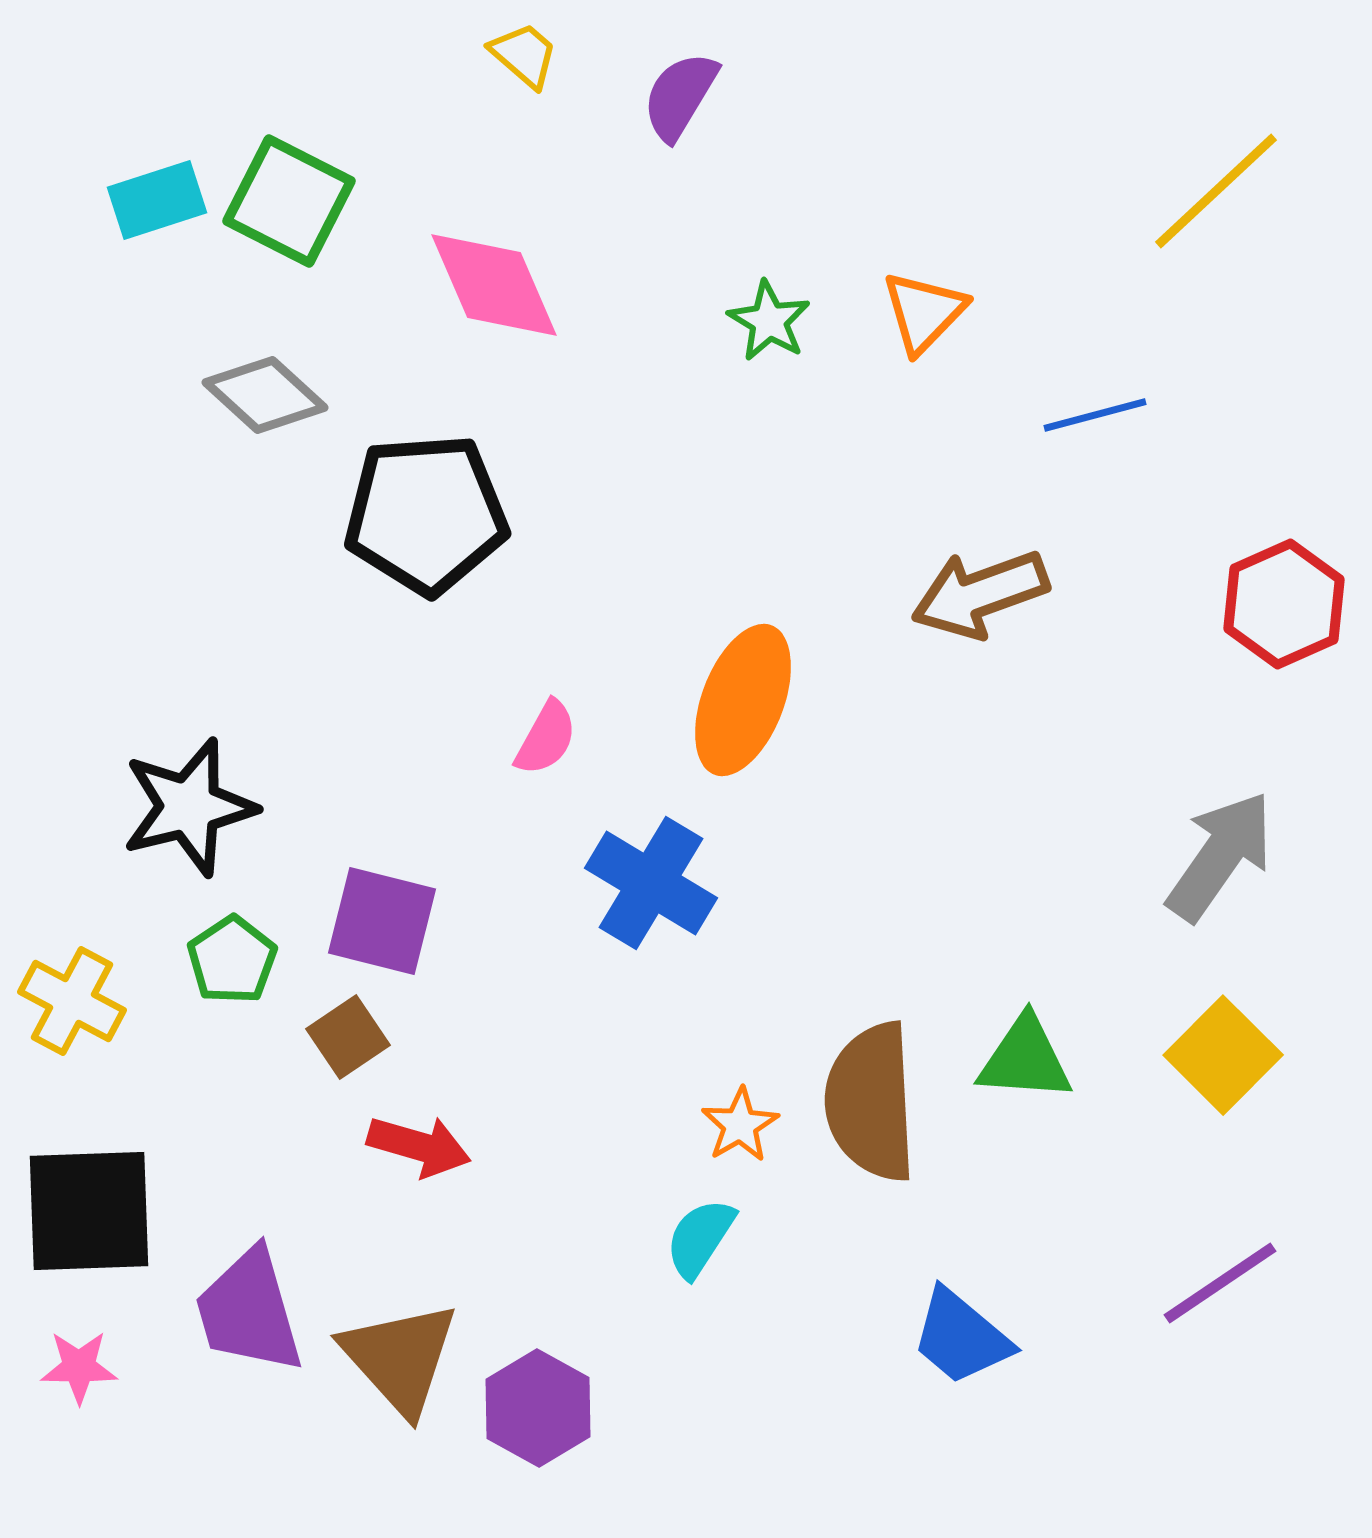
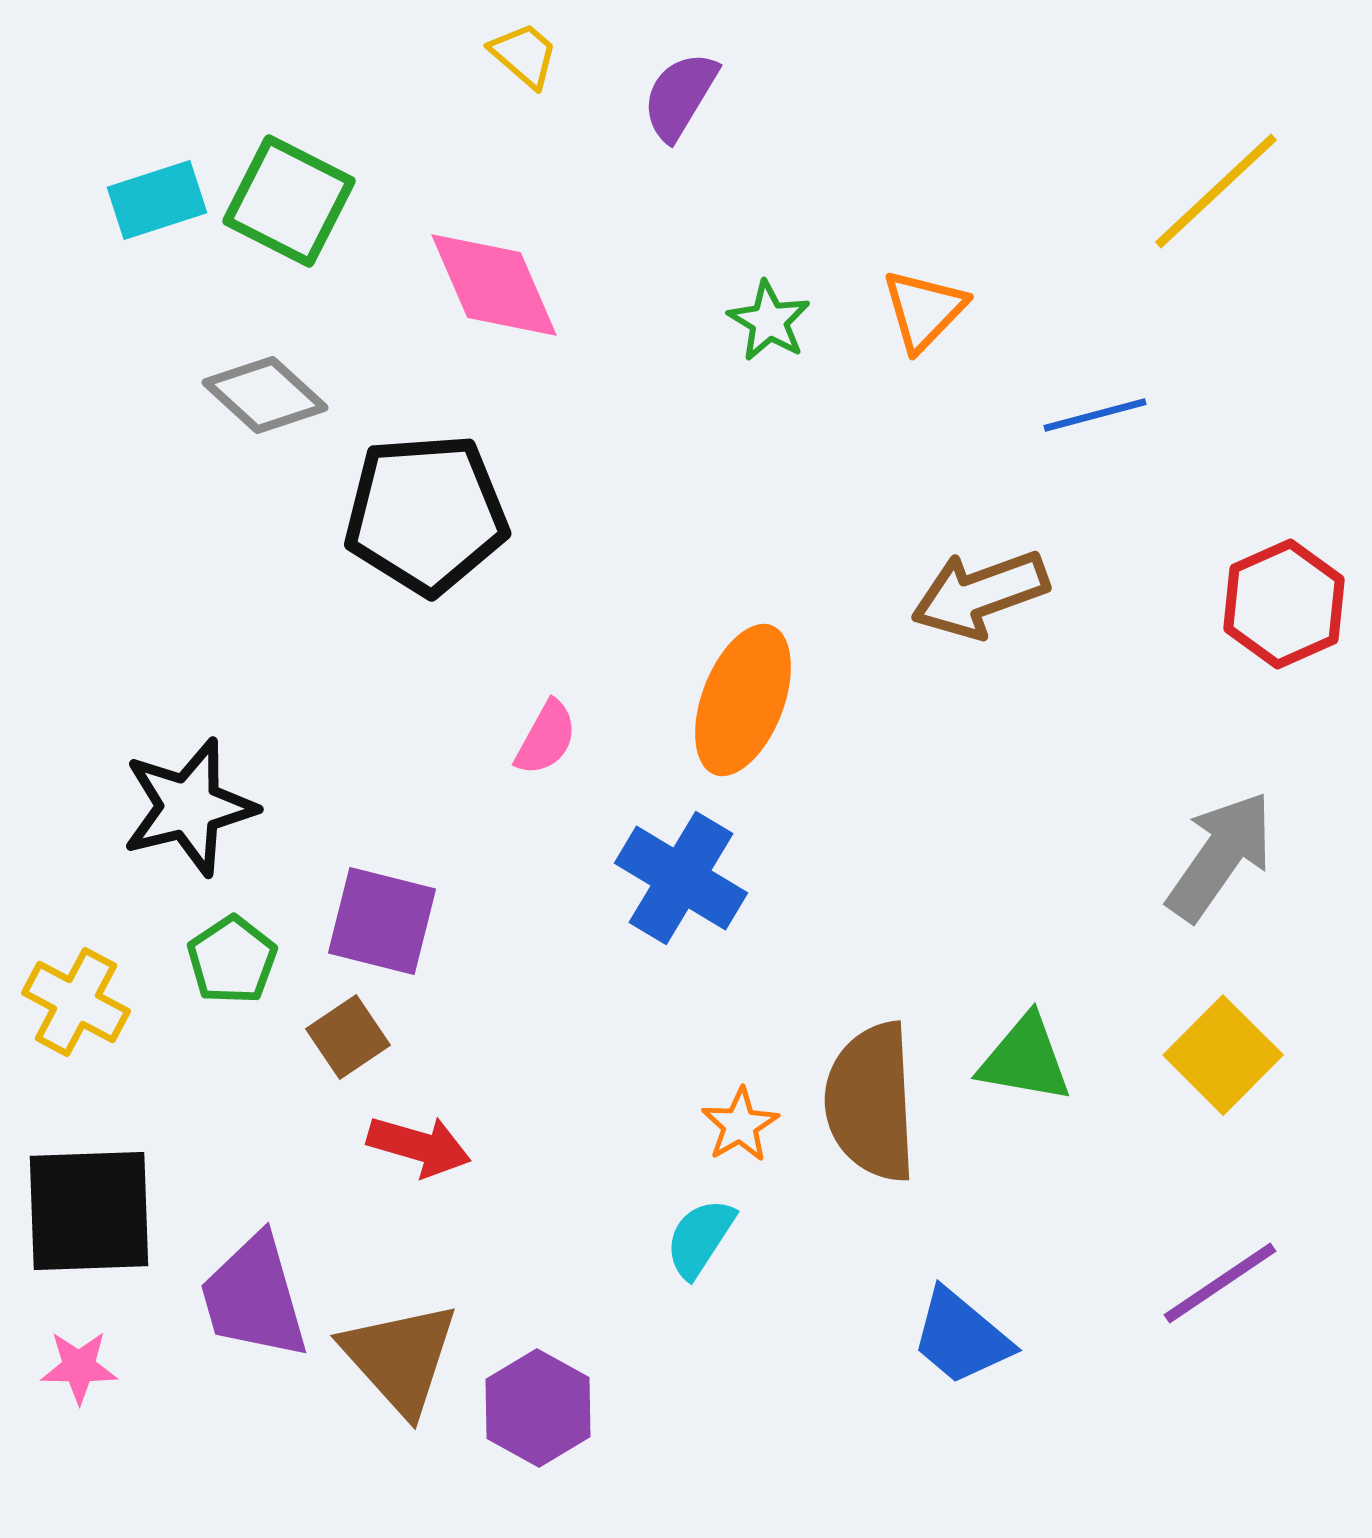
orange triangle: moved 2 px up
blue cross: moved 30 px right, 5 px up
yellow cross: moved 4 px right, 1 px down
green triangle: rotated 6 degrees clockwise
purple trapezoid: moved 5 px right, 14 px up
